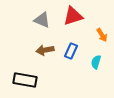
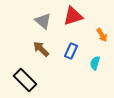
gray triangle: moved 1 px right, 1 px down; rotated 18 degrees clockwise
brown arrow: moved 4 px left, 1 px up; rotated 54 degrees clockwise
cyan semicircle: moved 1 px left, 1 px down
black rectangle: rotated 35 degrees clockwise
